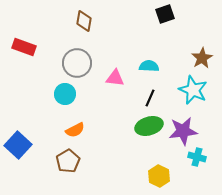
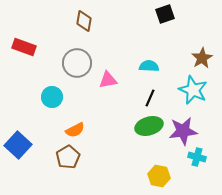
pink triangle: moved 7 px left, 2 px down; rotated 18 degrees counterclockwise
cyan circle: moved 13 px left, 3 px down
brown pentagon: moved 4 px up
yellow hexagon: rotated 15 degrees counterclockwise
